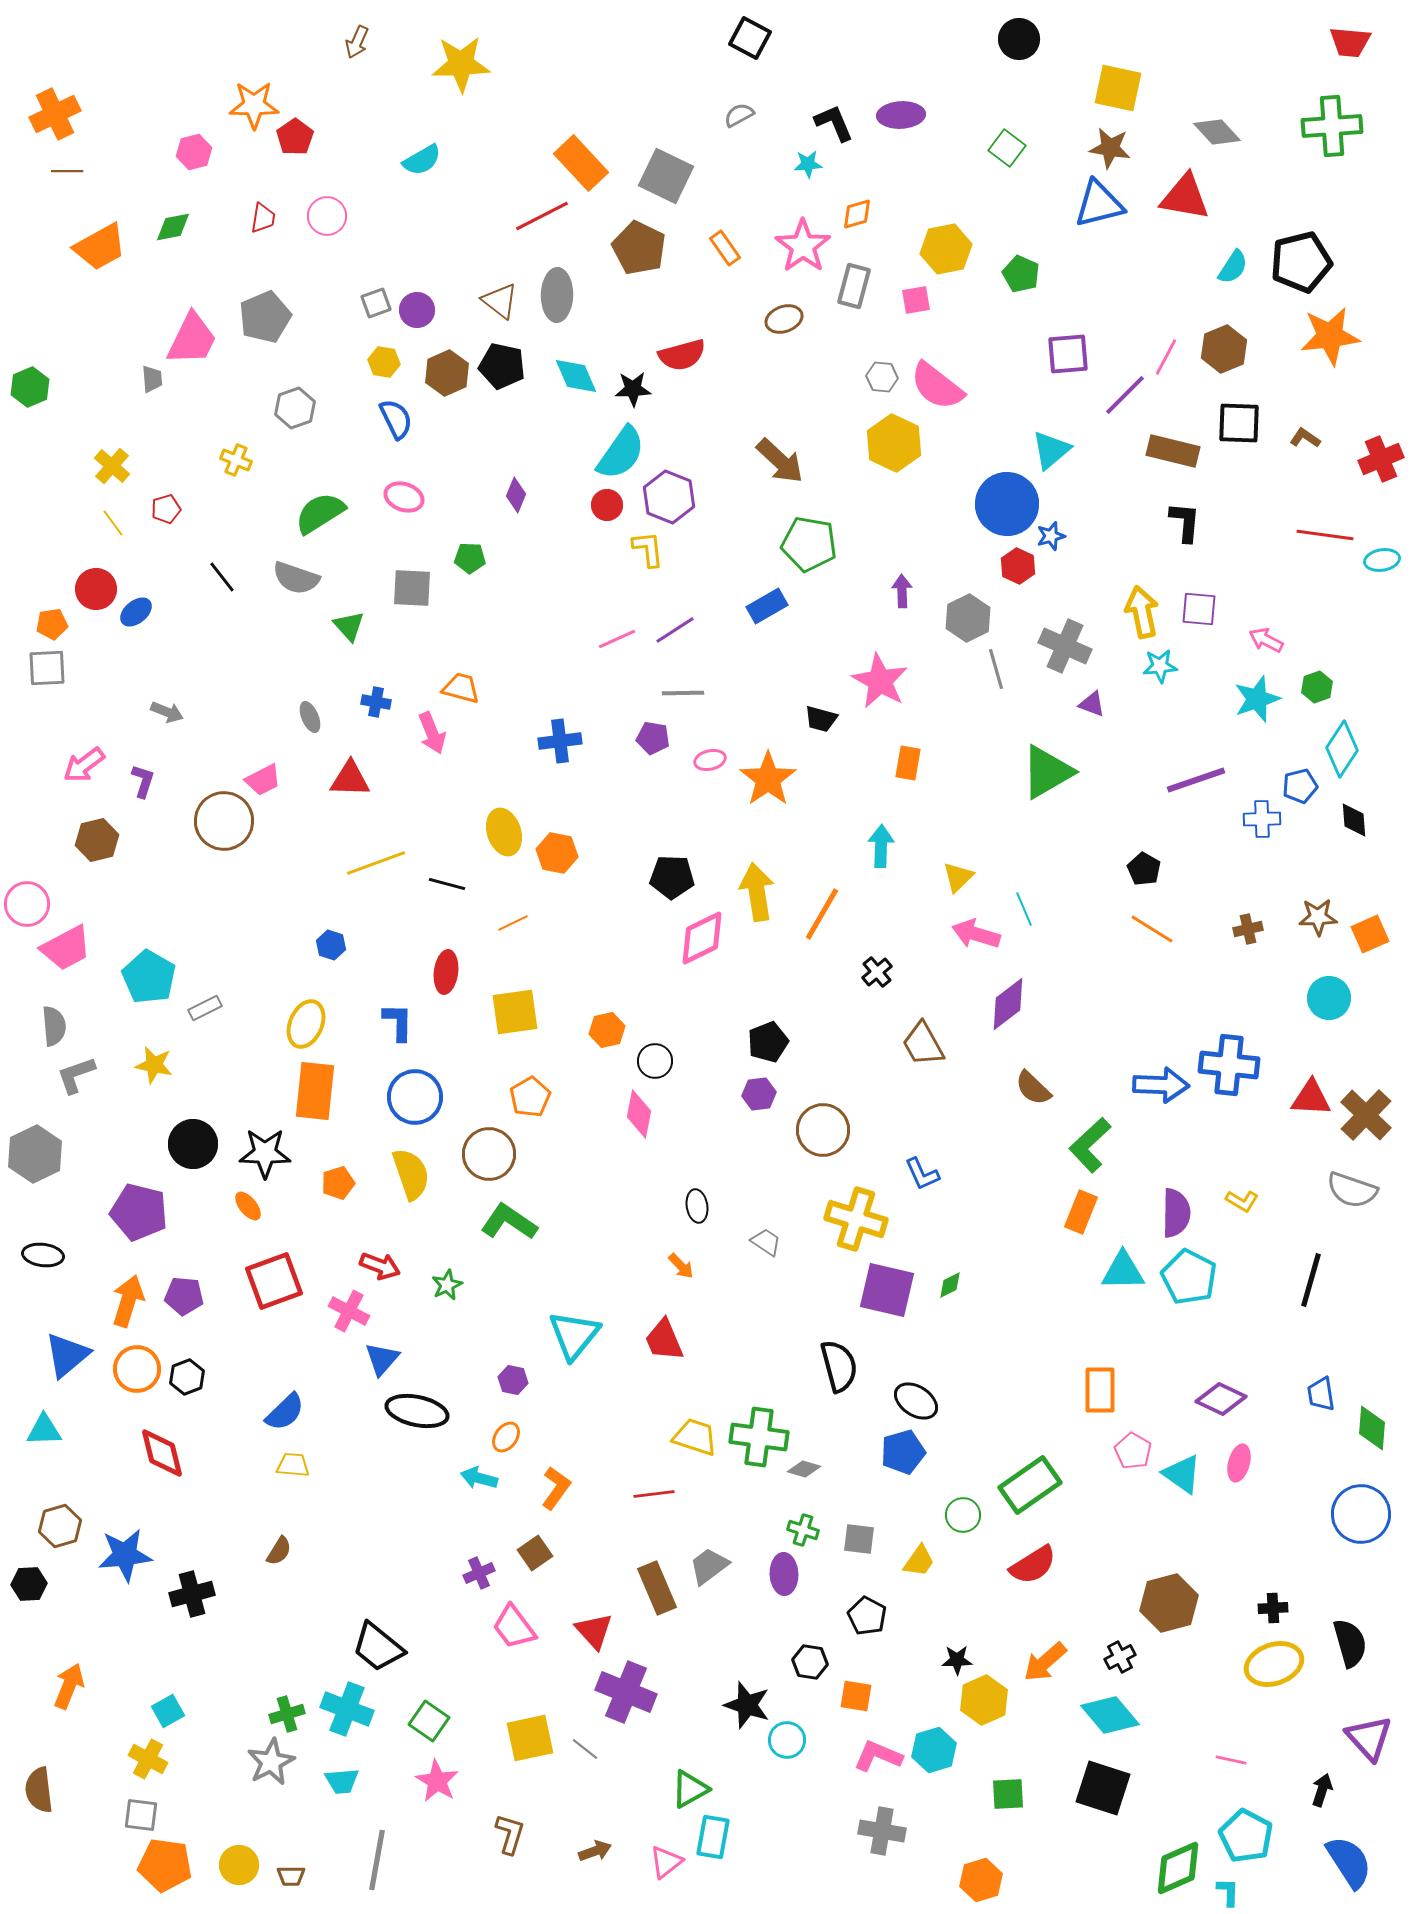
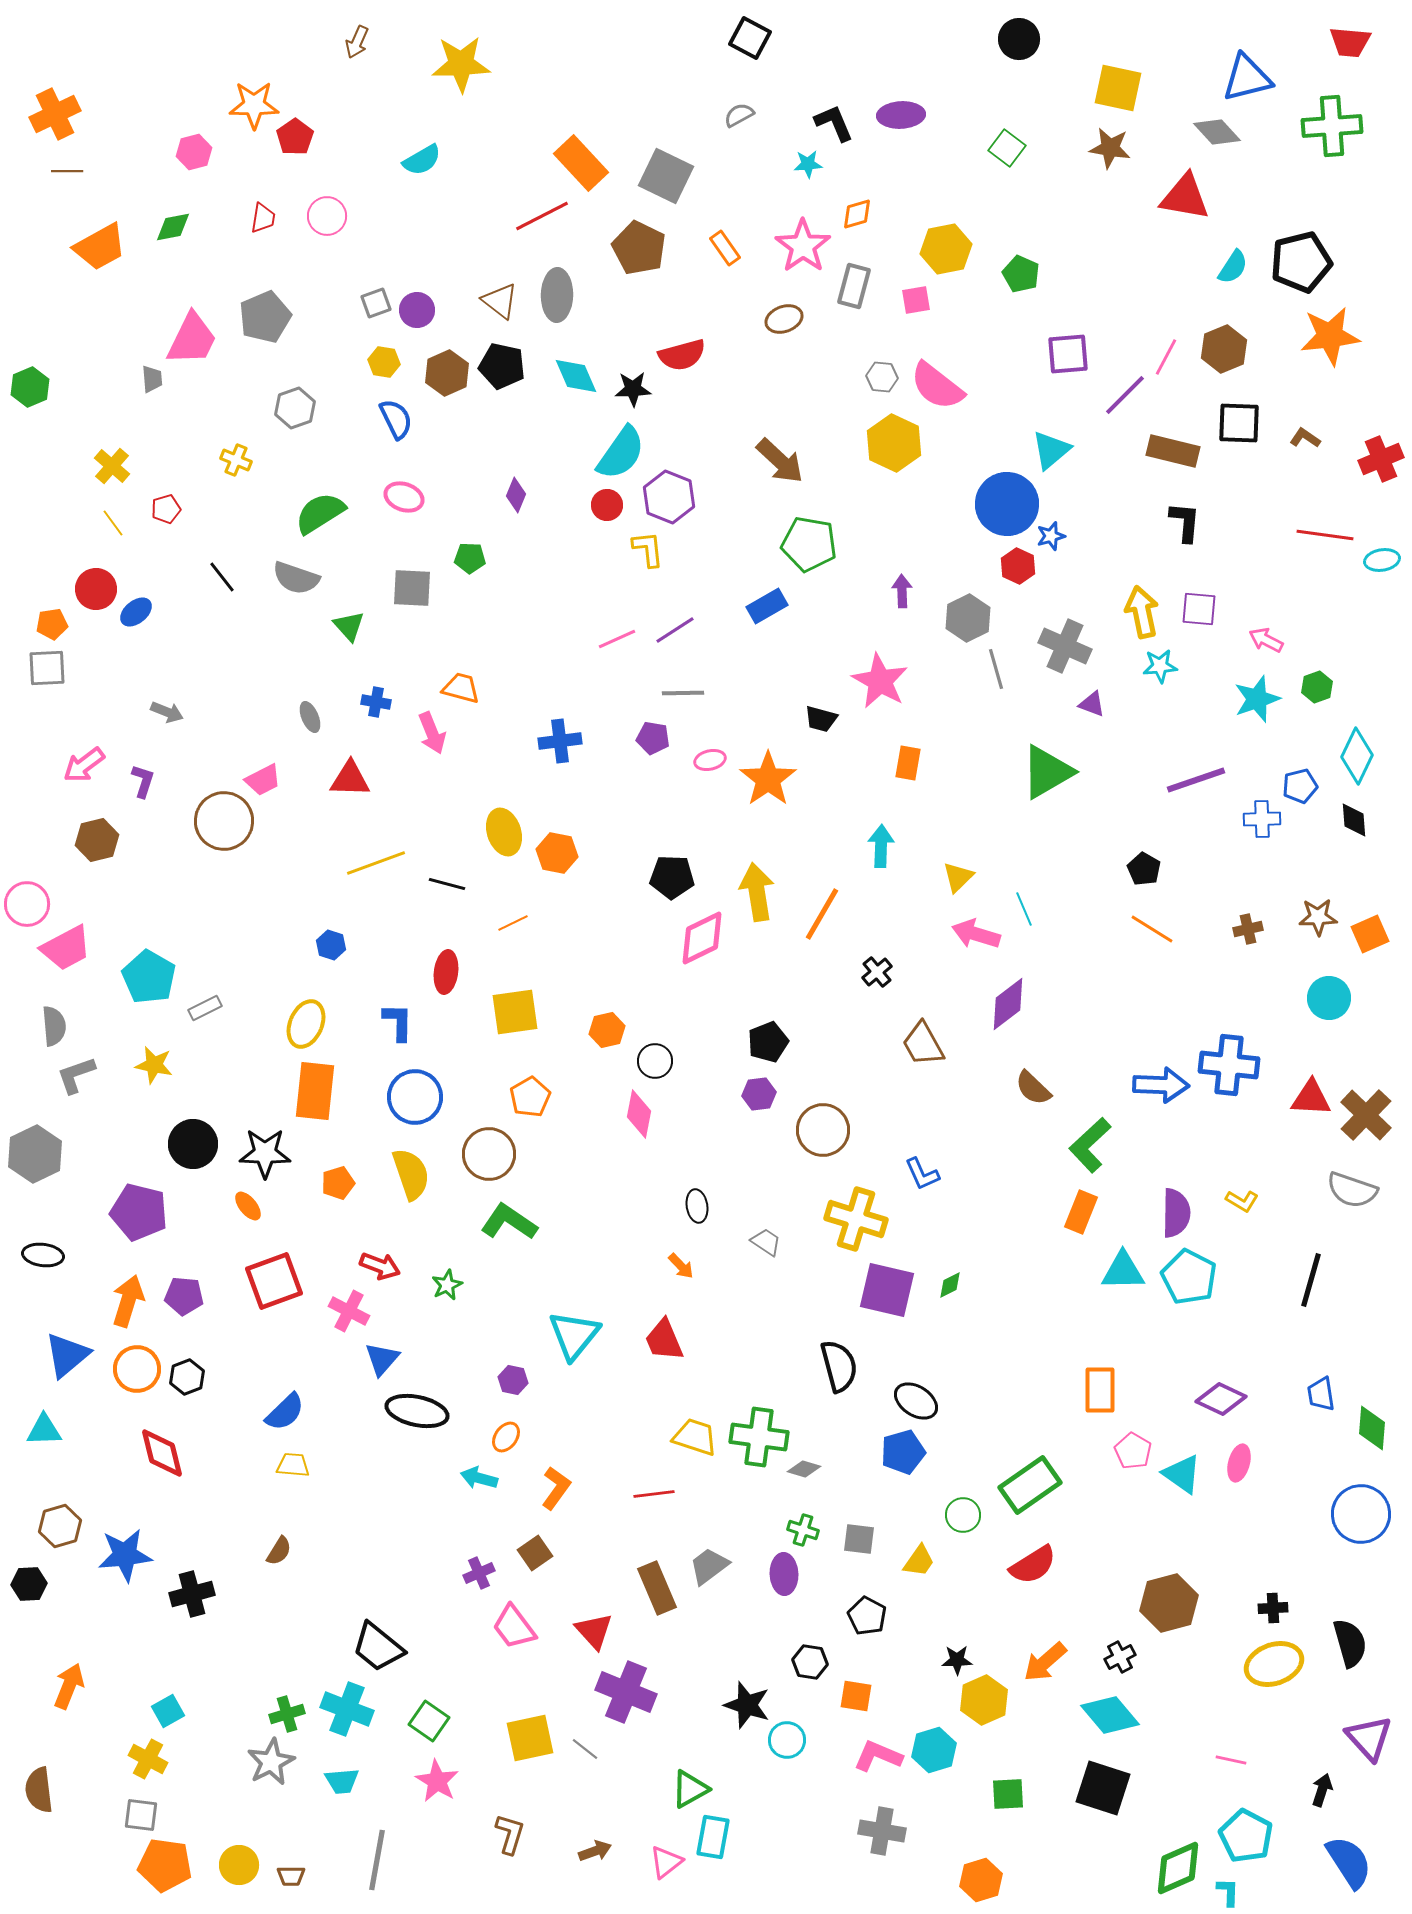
blue triangle at (1099, 204): moved 148 px right, 126 px up
cyan diamond at (1342, 749): moved 15 px right, 7 px down; rotated 8 degrees counterclockwise
